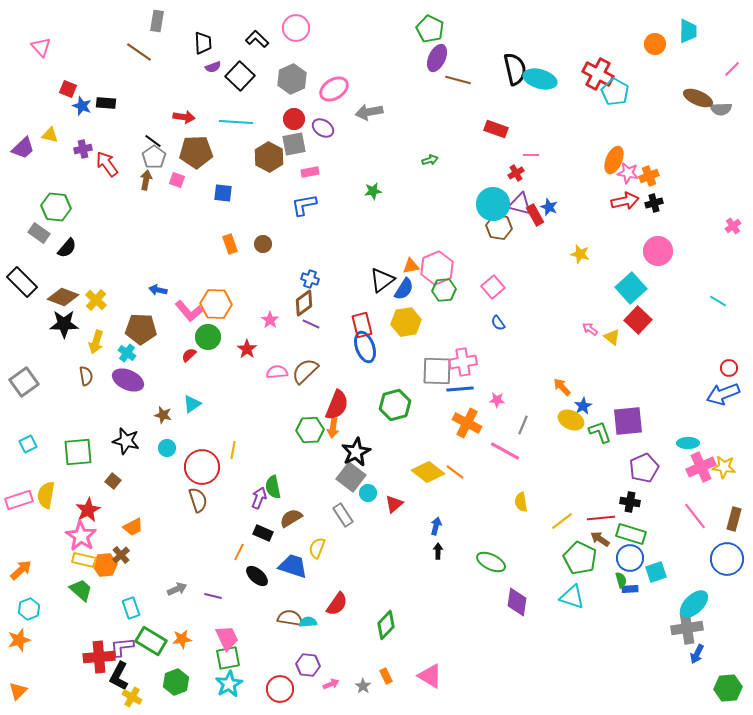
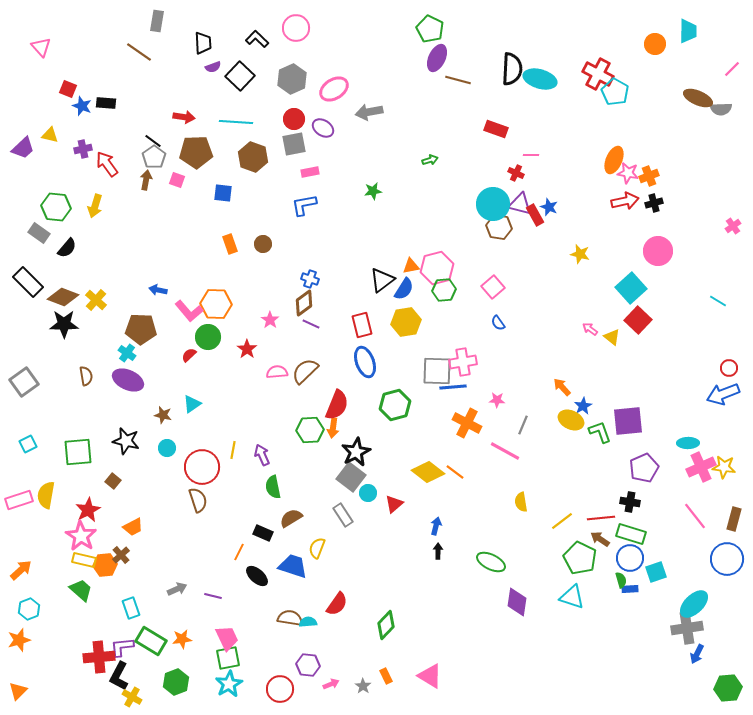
black semicircle at (515, 69): moved 3 px left; rotated 16 degrees clockwise
brown hexagon at (269, 157): moved 16 px left; rotated 8 degrees counterclockwise
red cross at (516, 173): rotated 35 degrees counterclockwise
pink hexagon at (437, 268): rotated 8 degrees clockwise
black rectangle at (22, 282): moved 6 px right
yellow arrow at (96, 342): moved 1 px left, 136 px up
blue ellipse at (365, 347): moved 15 px down
blue line at (460, 389): moved 7 px left, 2 px up
purple arrow at (259, 498): moved 3 px right, 43 px up; rotated 45 degrees counterclockwise
